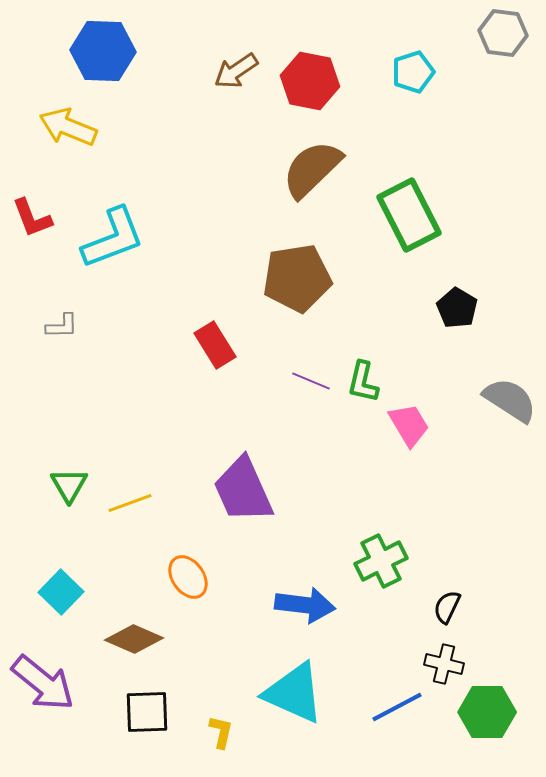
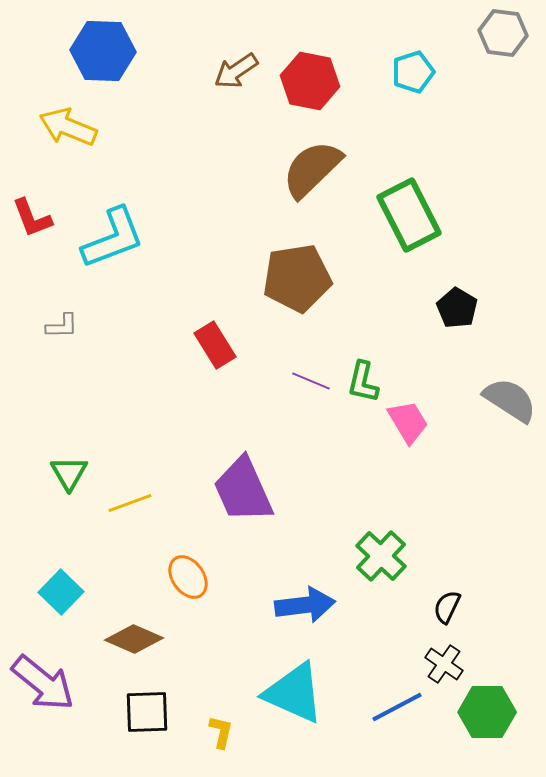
pink trapezoid: moved 1 px left, 3 px up
green triangle: moved 12 px up
green cross: moved 5 px up; rotated 21 degrees counterclockwise
blue arrow: rotated 14 degrees counterclockwise
black cross: rotated 21 degrees clockwise
